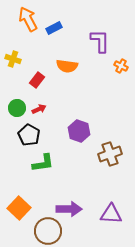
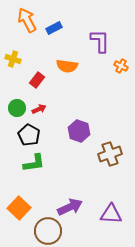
orange arrow: moved 1 px left, 1 px down
green L-shape: moved 9 px left
purple arrow: moved 1 px right, 2 px up; rotated 25 degrees counterclockwise
